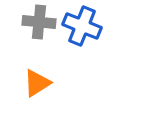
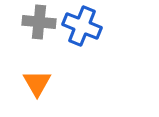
orange triangle: rotated 28 degrees counterclockwise
